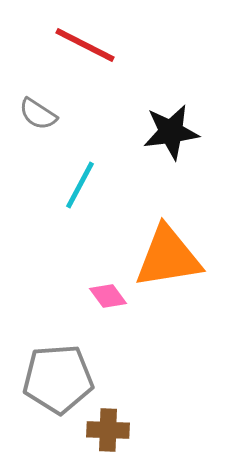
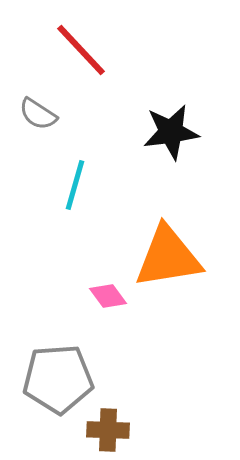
red line: moved 4 px left, 5 px down; rotated 20 degrees clockwise
cyan line: moved 5 px left; rotated 12 degrees counterclockwise
